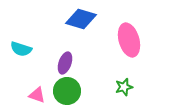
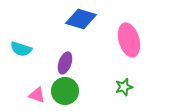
green circle: moved 2 px left
